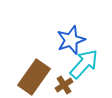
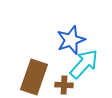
brown rectangle: rotated 16 degrees counterclockwise
brown cross: rotated 36 degrees clockwise
